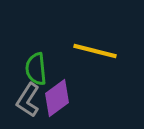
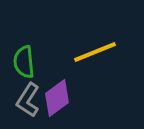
yellow line: moved 1 px down; rotated 36 degrees counterclockwise
green semicircle: moved 12 px left, 7 px up
